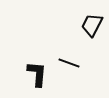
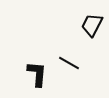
black line: rotated 10 degrees clockwise
